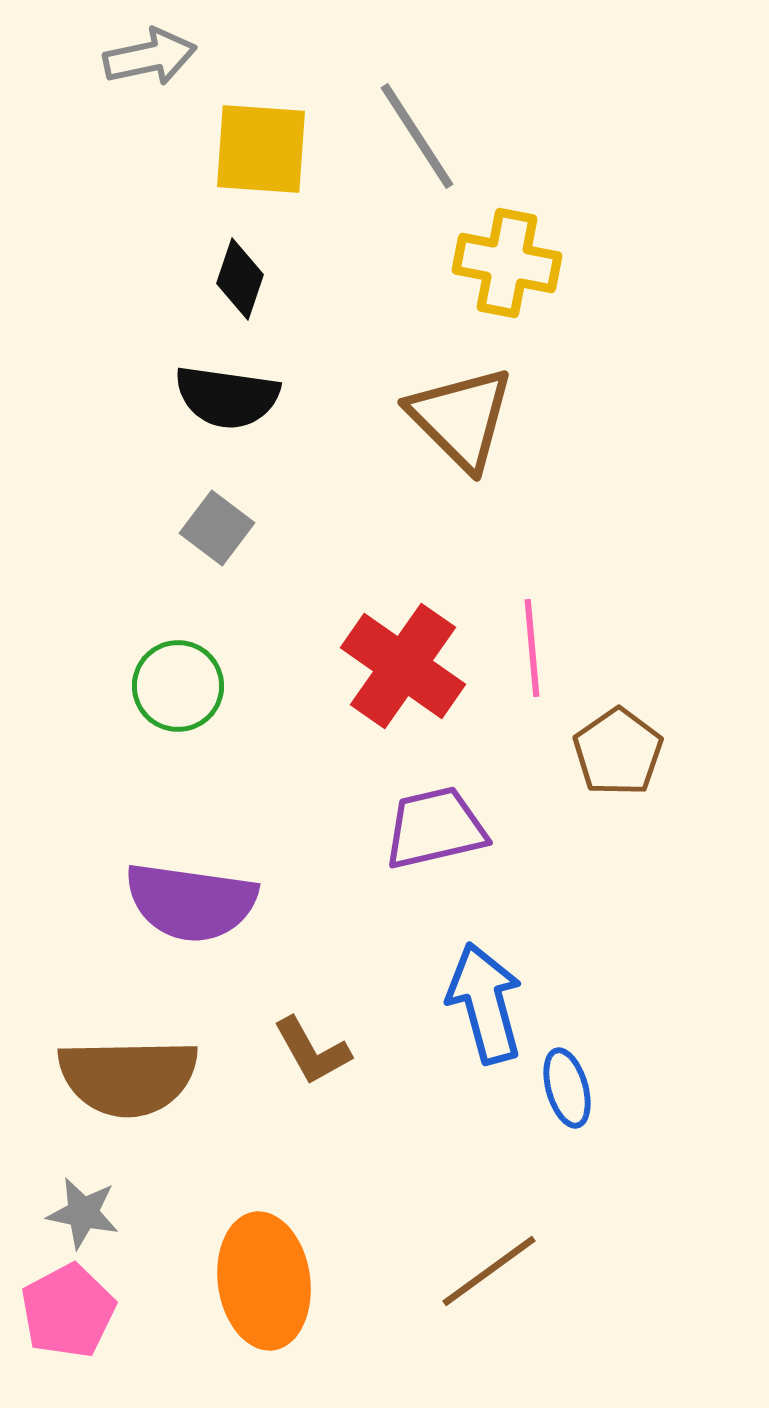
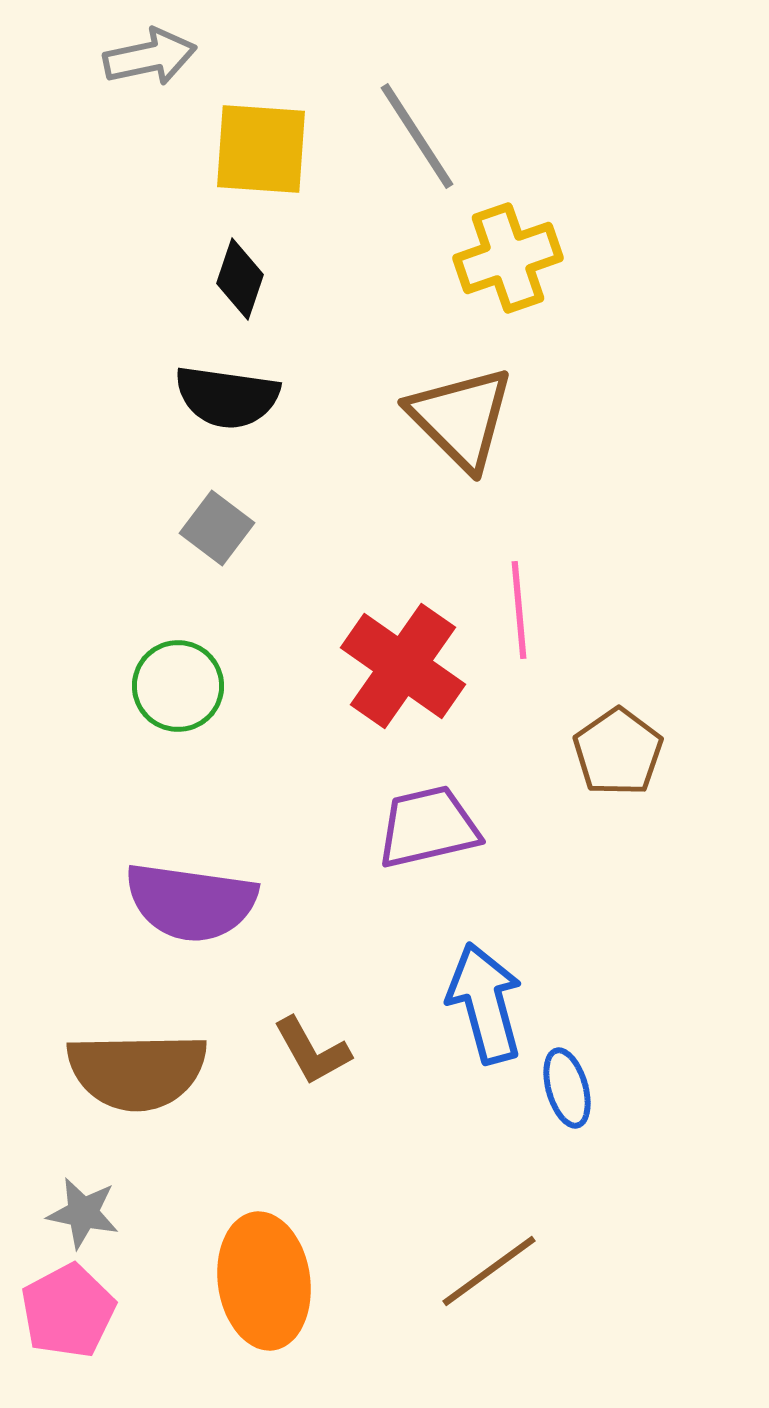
yellow cross: moved 1 px right, 5 px up; rotated 30 degrees counterclockwise
pink line: moved 13 px left, 38 px up
purple trapezoid: moved 7 px left, 1 px up
brown semicircle: moved 9 px right, 6 px up
